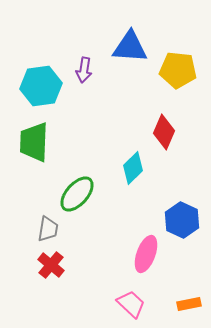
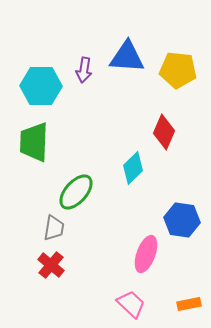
blue triangle: moved 3 px left, 10 px down
cyan hexagon: rotated 9 degrees clockwise
green ellipse: moved 1 px left, 2 px up
blue hexagon: rotated 16 degrees counterclockwise
gray trapezoid: moved 6 px right, 1 px up
